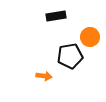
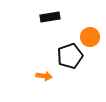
black rectangle: moved 6 px left, 1 px down
black pentagon: rotated 10 degrees counterclockwise
